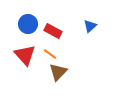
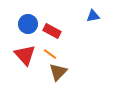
blue triangle: moved 3 px right, 10 px up; rotated 32 degrees clockwise
red rectangle: moved 1 px left
